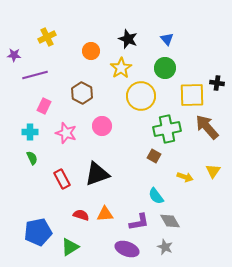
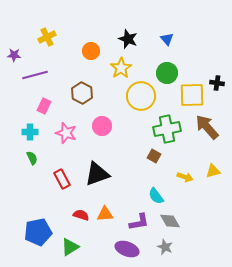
green circle: moved 2 px right, 5 px down
yellow triangle: rotated 42 degrees clockwise
